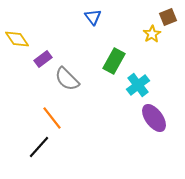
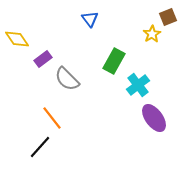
blue triangle: moved 3 px left, 2 px down
black line: moved 1 px right
